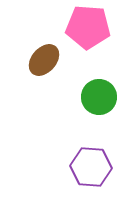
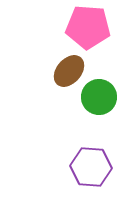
brown ellipse: moved 25 px right, 11 px down
